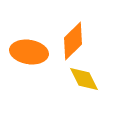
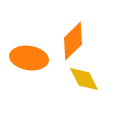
orange ellipse: moved 6 px down
